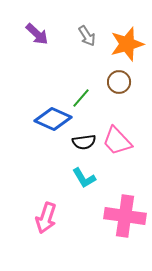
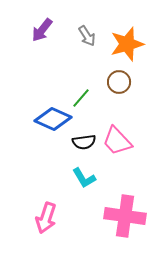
purple arrow: moved 5 px right, 4 px up; rotated 85 degrees clockwise
